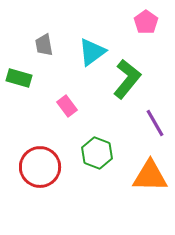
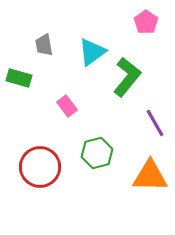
green L-shape: moved 2 px up
green hexagon: rotated 24 degrees clockwise
